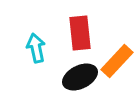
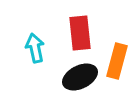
cyan arrow: moved 1 px left
orange rectangle: rotated 28 degrees counterclockwise
